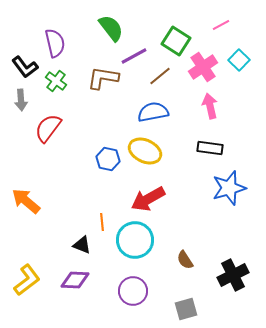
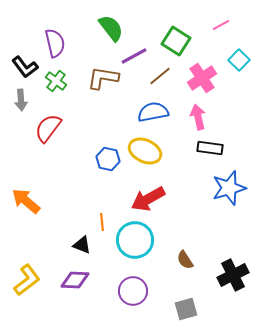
pink cross: moved 1 px left, 11 px down
pink arrow: moved 12 px left, 11 px down
